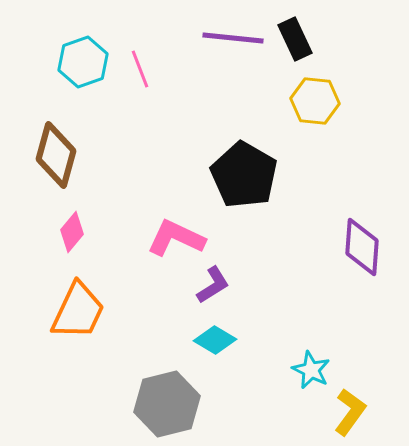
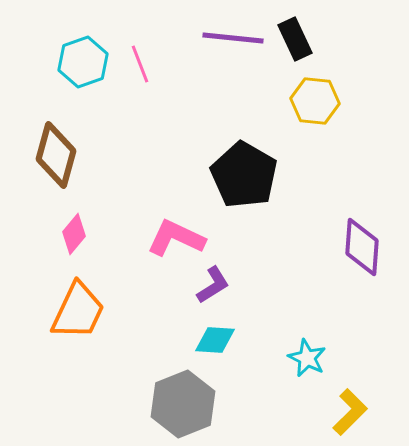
pink line: moved 5 px up
pink diamond: moved 2 px right, 2 px down
cyan diamond: rotated 27 degrees counterclockwise
cyan star: moved 4 px left, 12 px up
gray hexagon: moved 16 px right; rotated 8 degrees counterclockwise
yellow L-shape: rotated 9 degrees clockwise
